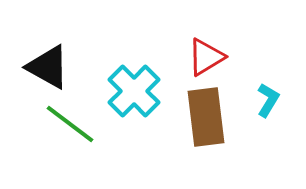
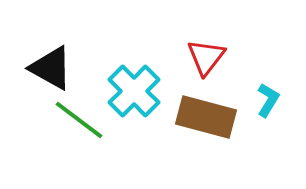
red triangle: rotated 21 degrees counterclockwise
black triangle: moved 3 px right, 1 px down
brown rectangle: rotated 68 degrees counterclockwise
green line: moved 9 px right, 4 px up
